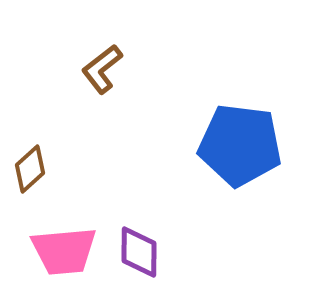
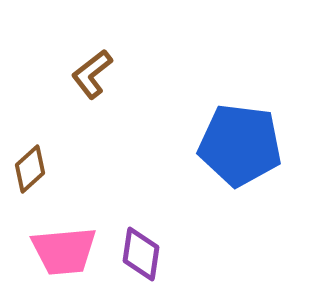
brown L-shape: moved 10 px left, 5 px down
purple diamond: moved 2 px right, 2 px down; rotated 8 degrees clockwise
